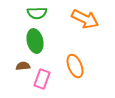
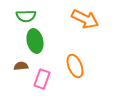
green semicircle: moved 11 px left, 3 px down
brown semicircle: moved 2 px left
